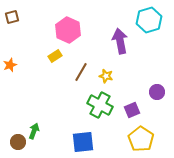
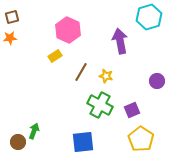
cyan hexagon: moved 3 px up
orange star: moved 27 px up; rotated 16 degrees clockwise
purple circle: moved 11 px up
